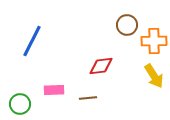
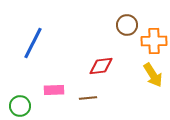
blue line: moved 1 px right, 2 px down
yellow arrow: moved 1 px left, 1 px up
green circle: moved 2 px down
